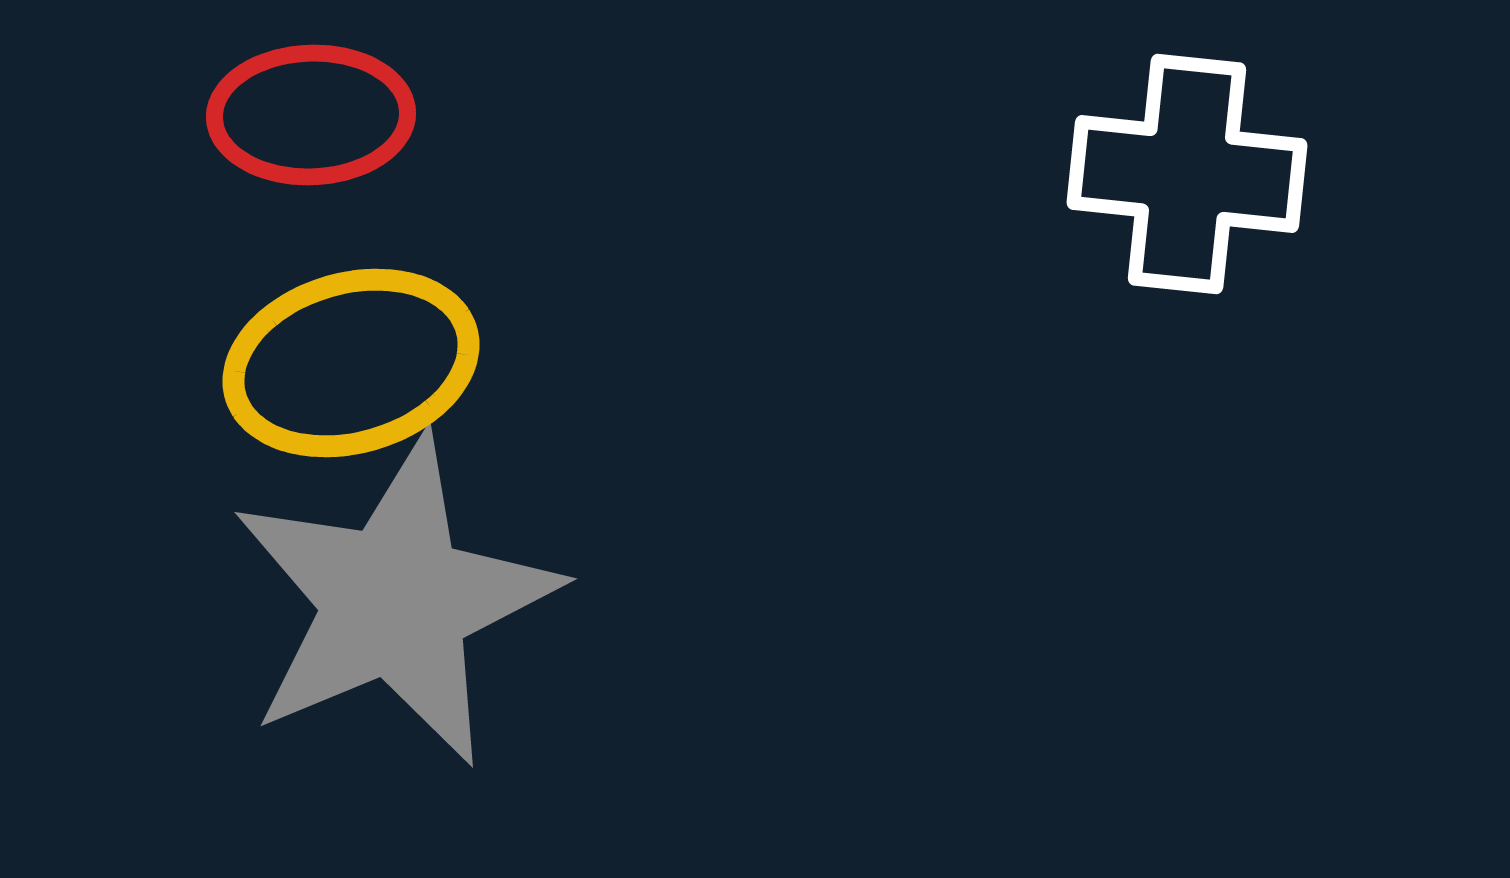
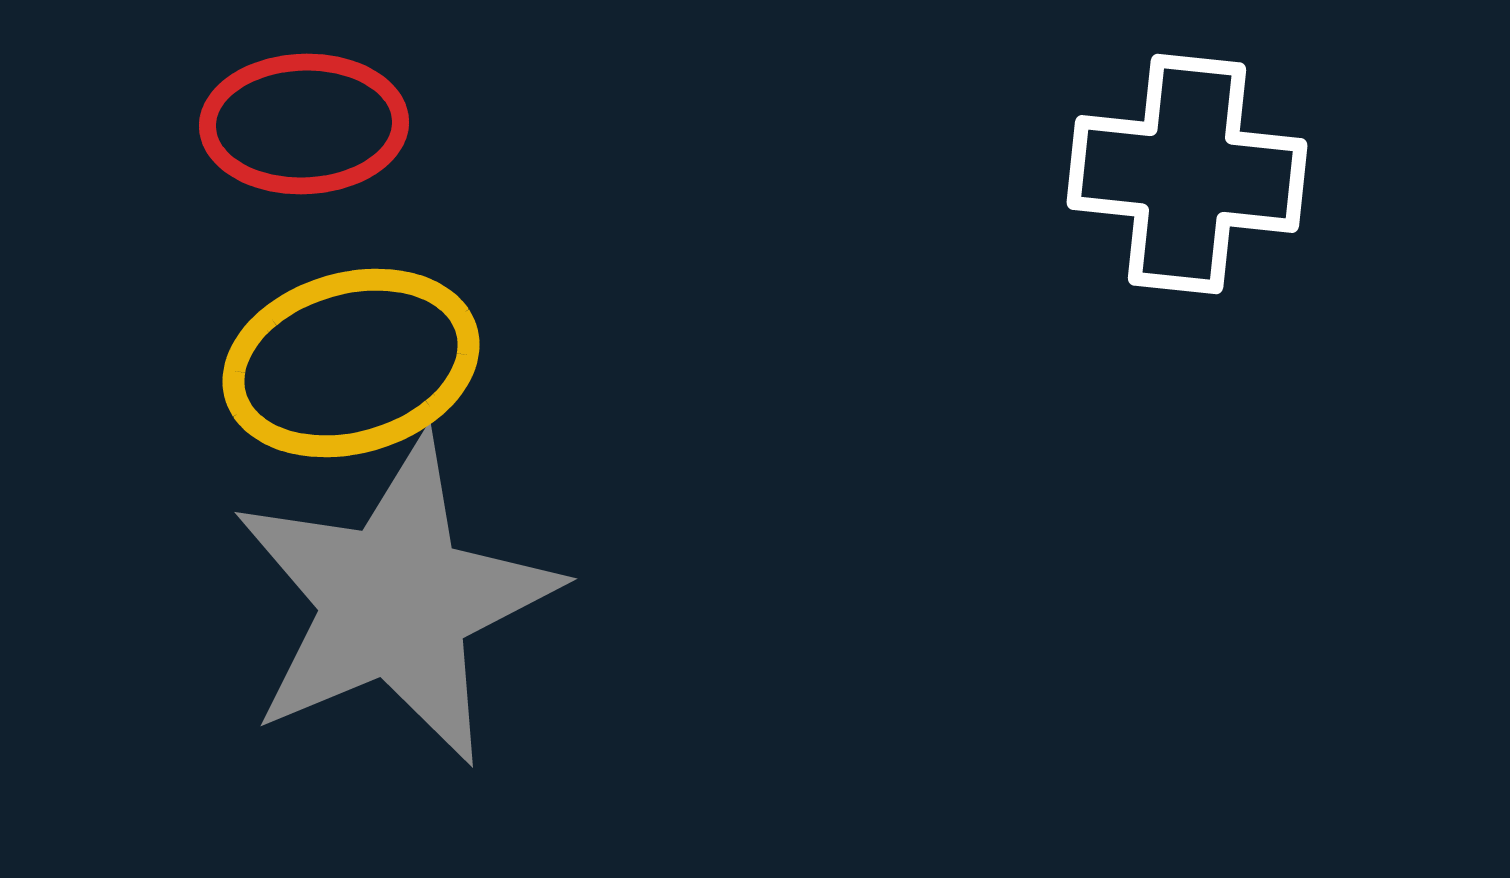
red ellipse: moved 7 px left, 9 px down
